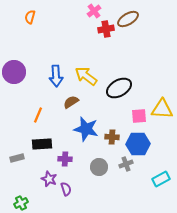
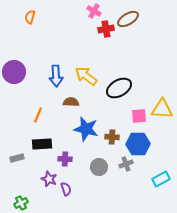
pink cross: rotated 24 degrees counterclockwise
brown semicircle: rotated 35 degrees clockwise
